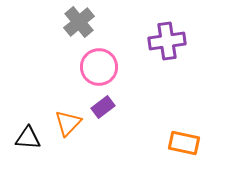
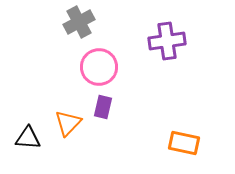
gray cross: rotated 12 degrees clockwise
purple rectangle: rotated 40 degrees counterclockwise
